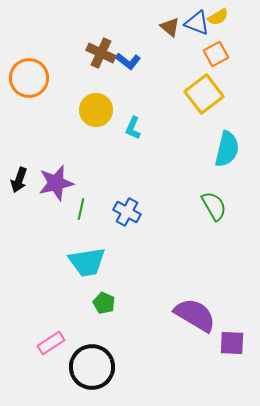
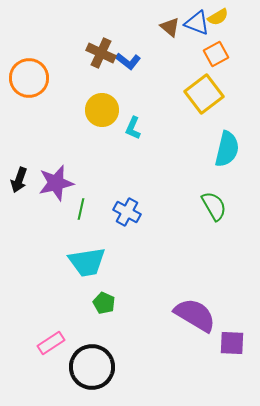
yellow circle: moved 6 px right
